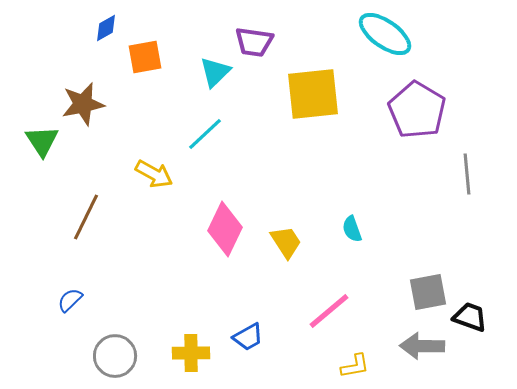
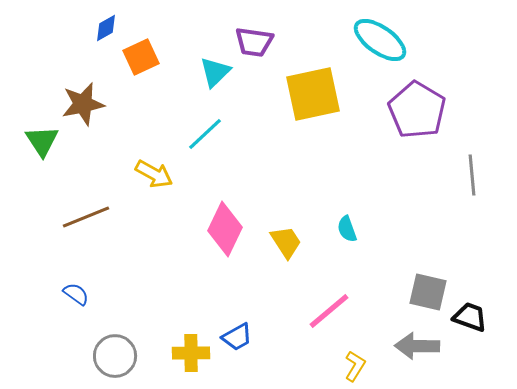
cyan ellipse: moved 5 px left, 6 px down
orange square: moved 4 px left; rotated 15 degrees counterclockwise
yellow square: rotated 6 degrees counterclockwise
gray line: moved 5 px right, 1 px down
brown line: rotated 42 degrees clockwise
cyan semicircle: moved 5 px left
gray square: rotated 24 degrees clockwise
blue semicircle: moved 6 px right, 6 px up; rotated 80 degrees clockwise
blue trapezoid: moved 11 px left
gray arrow: moved 5 px left
yellow L-shape: rotated 48 degrees counterclockwise
